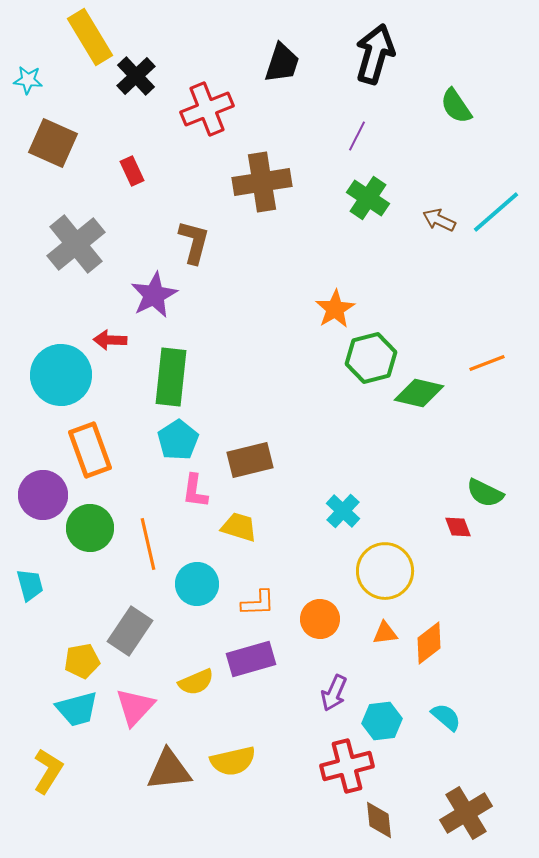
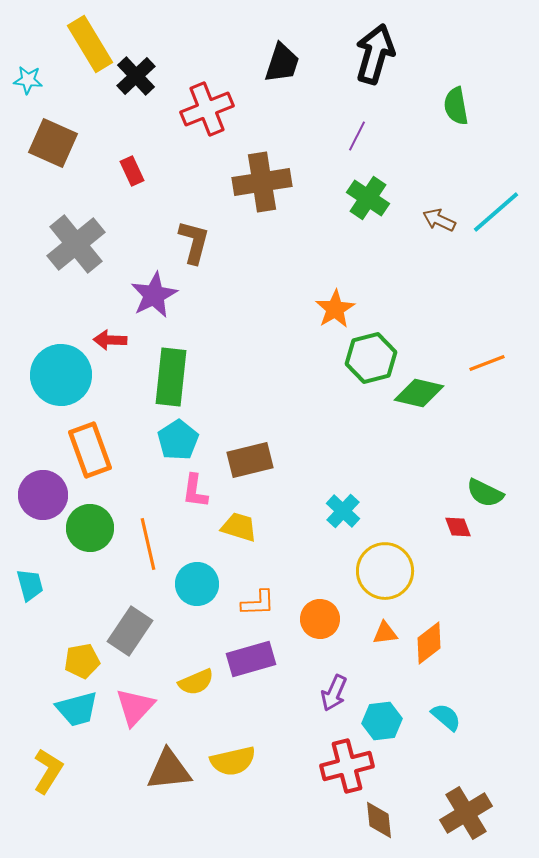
yellow rectangle at (90, 37): moved 7 px down
green semicircle at (456, 106): rotated 24 degrees clockwise
